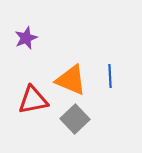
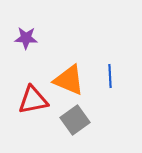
purple star: rotated 25 degrees clockwise
orange triangle: moved 2 px left
gray square: moved 1 px down; rotated 8 degrees clockwise
